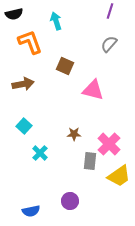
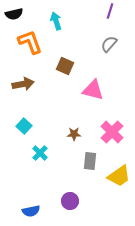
pink cross: moved 3 px right, 12 px up
